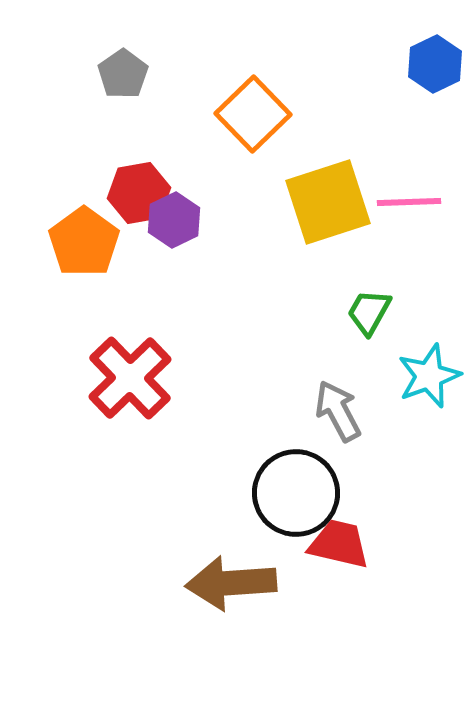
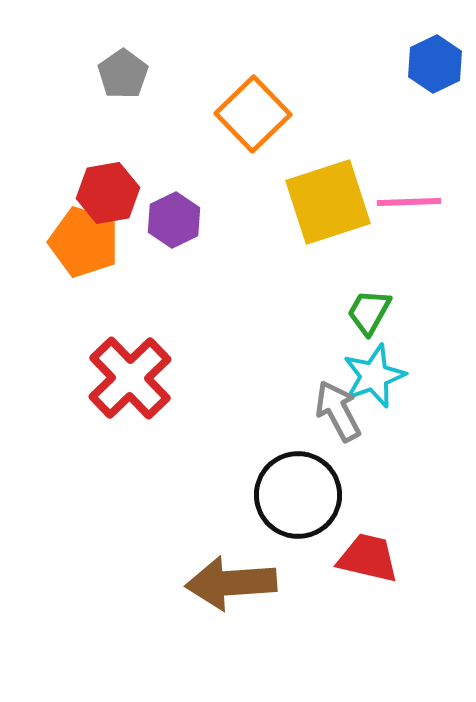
red hexagon: moved 31 px left
orange pentagon: rotated 18 degrees counterclockwise
cyan star: moved 55 px left
black circle: moved 2 px right, 2 px down
red trapezoid: moved 29 px right, 14 px down
